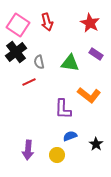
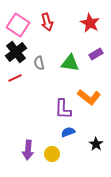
purple rectangle: rotated 64 degrees counterclockwise
gray semicircle: moved 1 px down
red line: moved 14 px left, 4 px up
orange L-shape: moved 2 px down
blue semicircle: moved 2 px left, 4 px up
yellow circle: moved 5 px left, 1 px up
